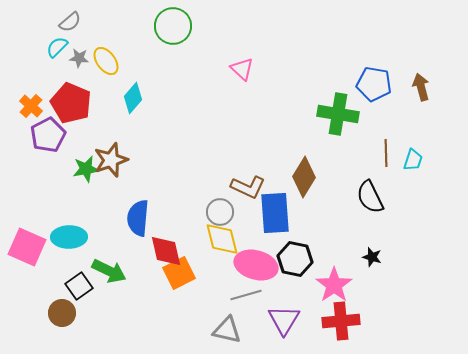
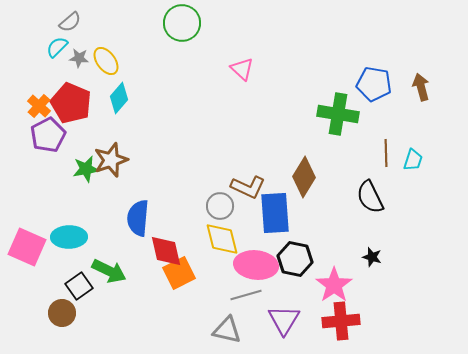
green circle: moved 9 px right, 3 px up
cyan diamond: moved 14 px left
orange cross: moved 8 px right
gray circle: moved 6 px up
pink ellipse: rotated 9 degrees counterclockwise
